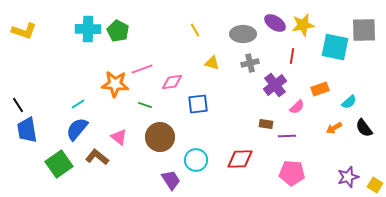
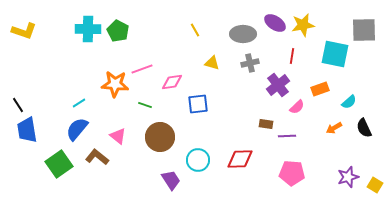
cyan square: moved 7 px down
purple cross: moved 3 px right
cyan line: moved 1 px right, 1 px up
black semicircle: rotated 12 degrees clockwise
pink triangle: moved 1 px left, 1 px up
cyan circle: moved 2 px right
